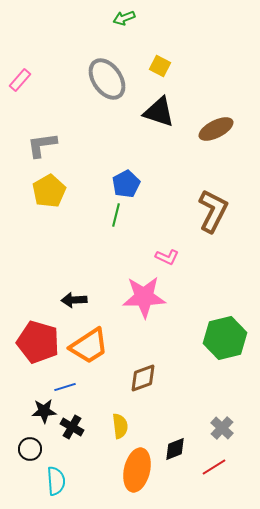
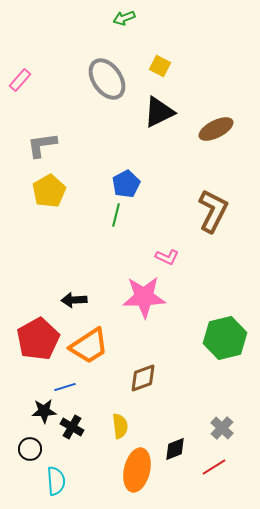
black triangle: rotated 44 degrees counterclockwise
red pentagon: moved 3 px up; rotated 27 degrees clockwise
